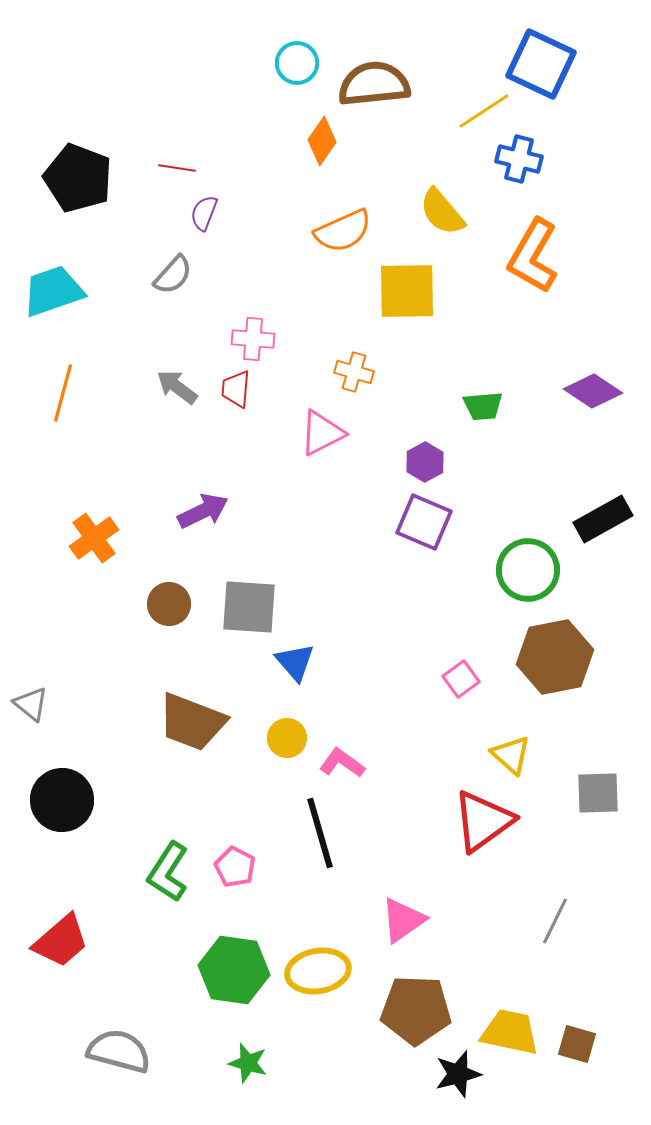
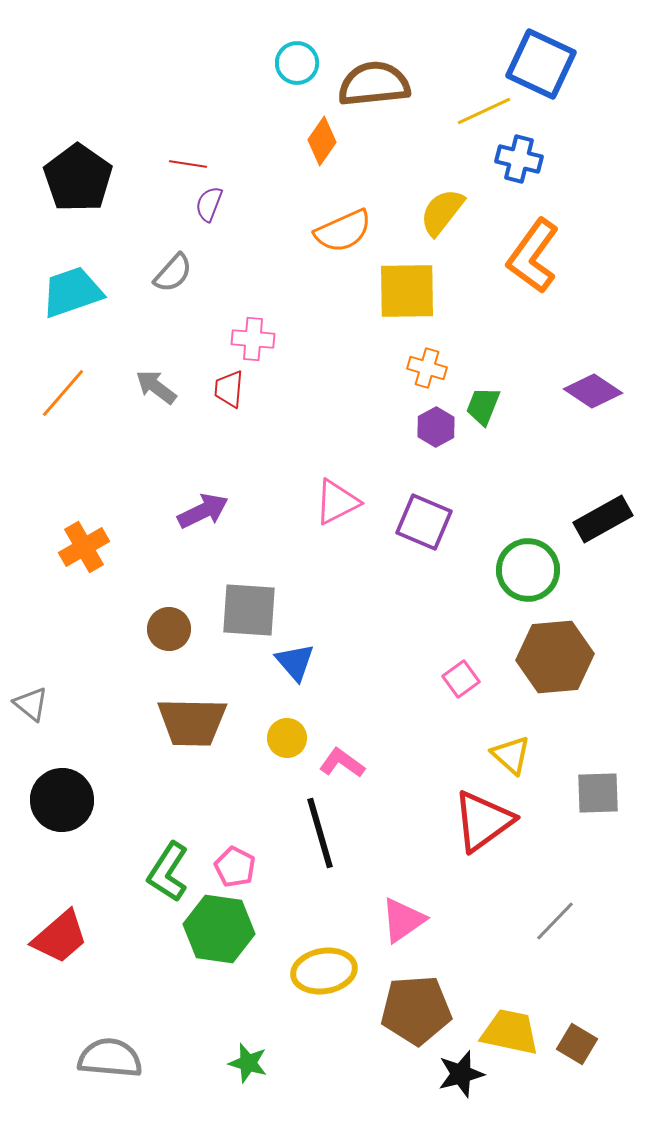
yellow line at (484, 111): rotated 8 degrees clockwise
red line at (177, 168): moved 11 px right, 4 px up
black pentagon at (78, 178): rotated 14 degrees clockwise
yellow semicircle at (442, 212): rotated 78 degrees clockwise
purple semicircle at (204, 213): moved 5 px right, 9 px up
orange L-shape at (533, 256): rotated 6 degrees clockwise
gray semicircle at (173, 275): moved 2 px up
cyan trapezoid at (53, 291): moved 19 px right, 1 px down
orange cross at (354, 372): moved 73 px right, 4 px up
gray arrow at (177, 387): moved 21 px left
red trapezoid at (236, 389): moved 7 px left
orange line at (63, 393): rotated 26 degrees clockwise
green trapezoid at (483, 406): rotated 117 degrees clockwise
pink triangle at (322, 433): moved 15 px right, 69 px down
purple hexagon at (425, 462): moved 11 px right, 35 px up
orange cross at (94, 538): moved 10 px left, 9 px down; rotated 6 degrees clockwise
brown circle at (169, 604): moved 25 px down
gray square at (249, 607): moved 3 px down
brown hexagon at (555, 657): rotated 6 degrees clockwise
brown trapezoid at (192, 722): rotated 20 degrees counterclockwise
gray line at (555, 921): rotated 18 degrees clockwise
red trapezoid at (61, 941): moved 1 px left, 4 px up
green hexagon at (234, 970): moved 15 px left, 41 px up
yellow ellipse at (318, 971): moved 6 px right
brown pentagon at (416, 1010): rotated 6 degrees counterclockwise
brown square at (577, 1044): rotated 15 degrees clockwise
gray semicircle at (119, 1051): moved 9 px left, 7 px down; rotated 10 degrees counterclockwise
black star at (458, 1074): moved 3 px right
